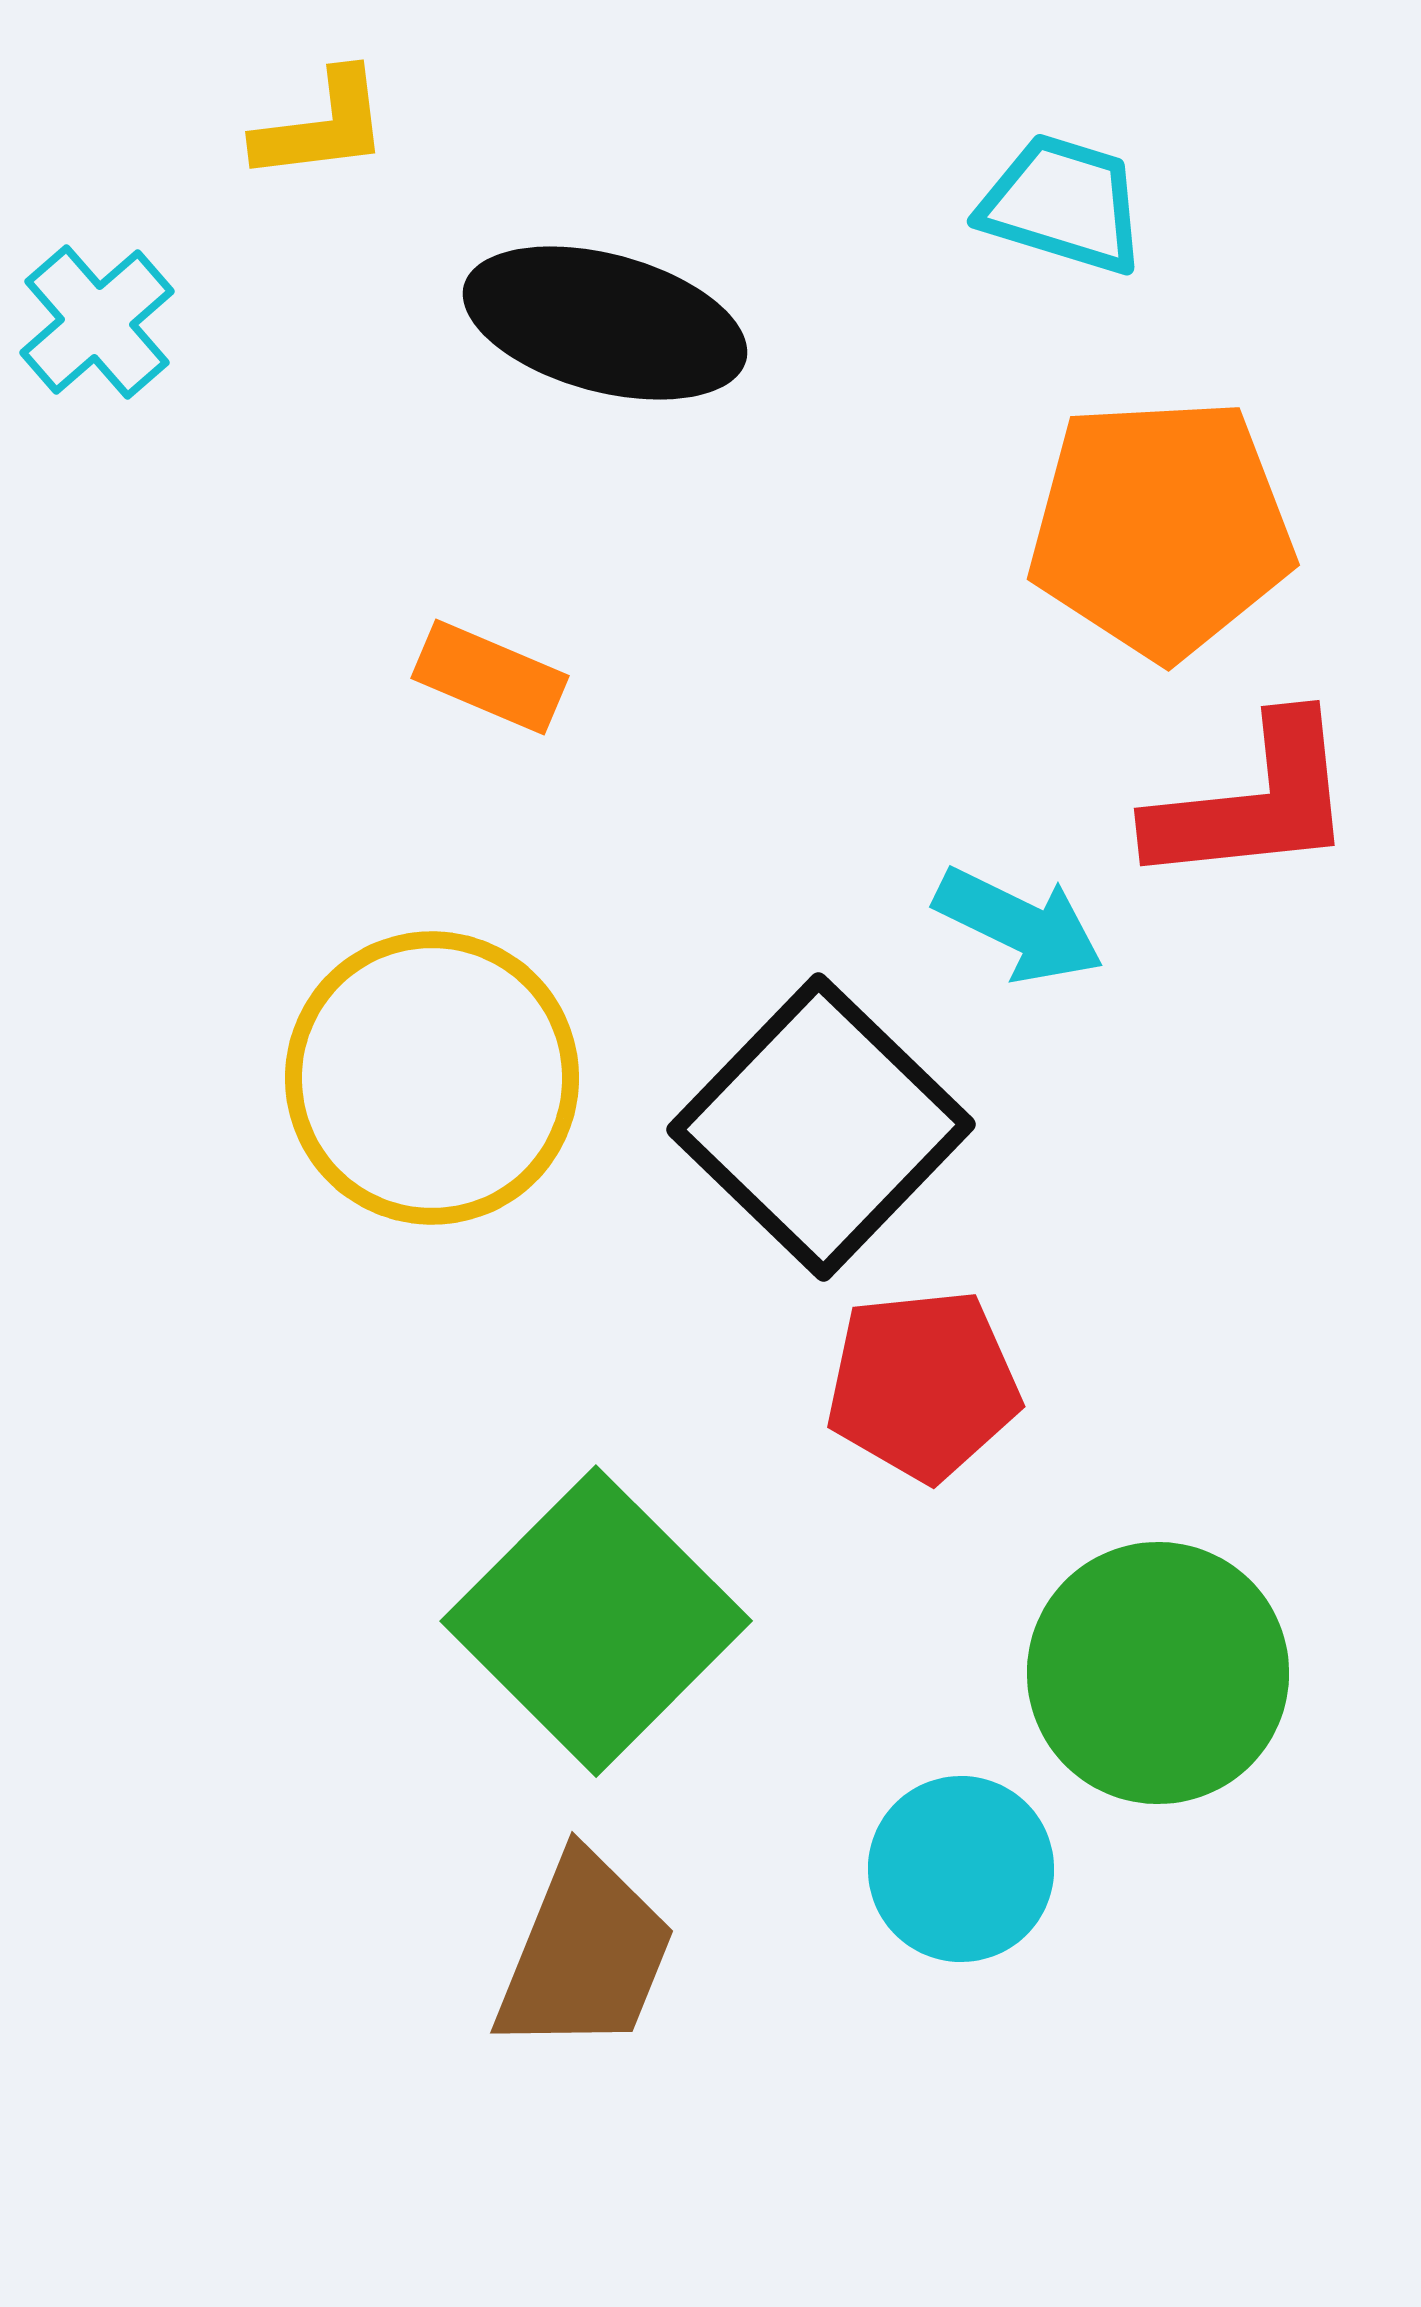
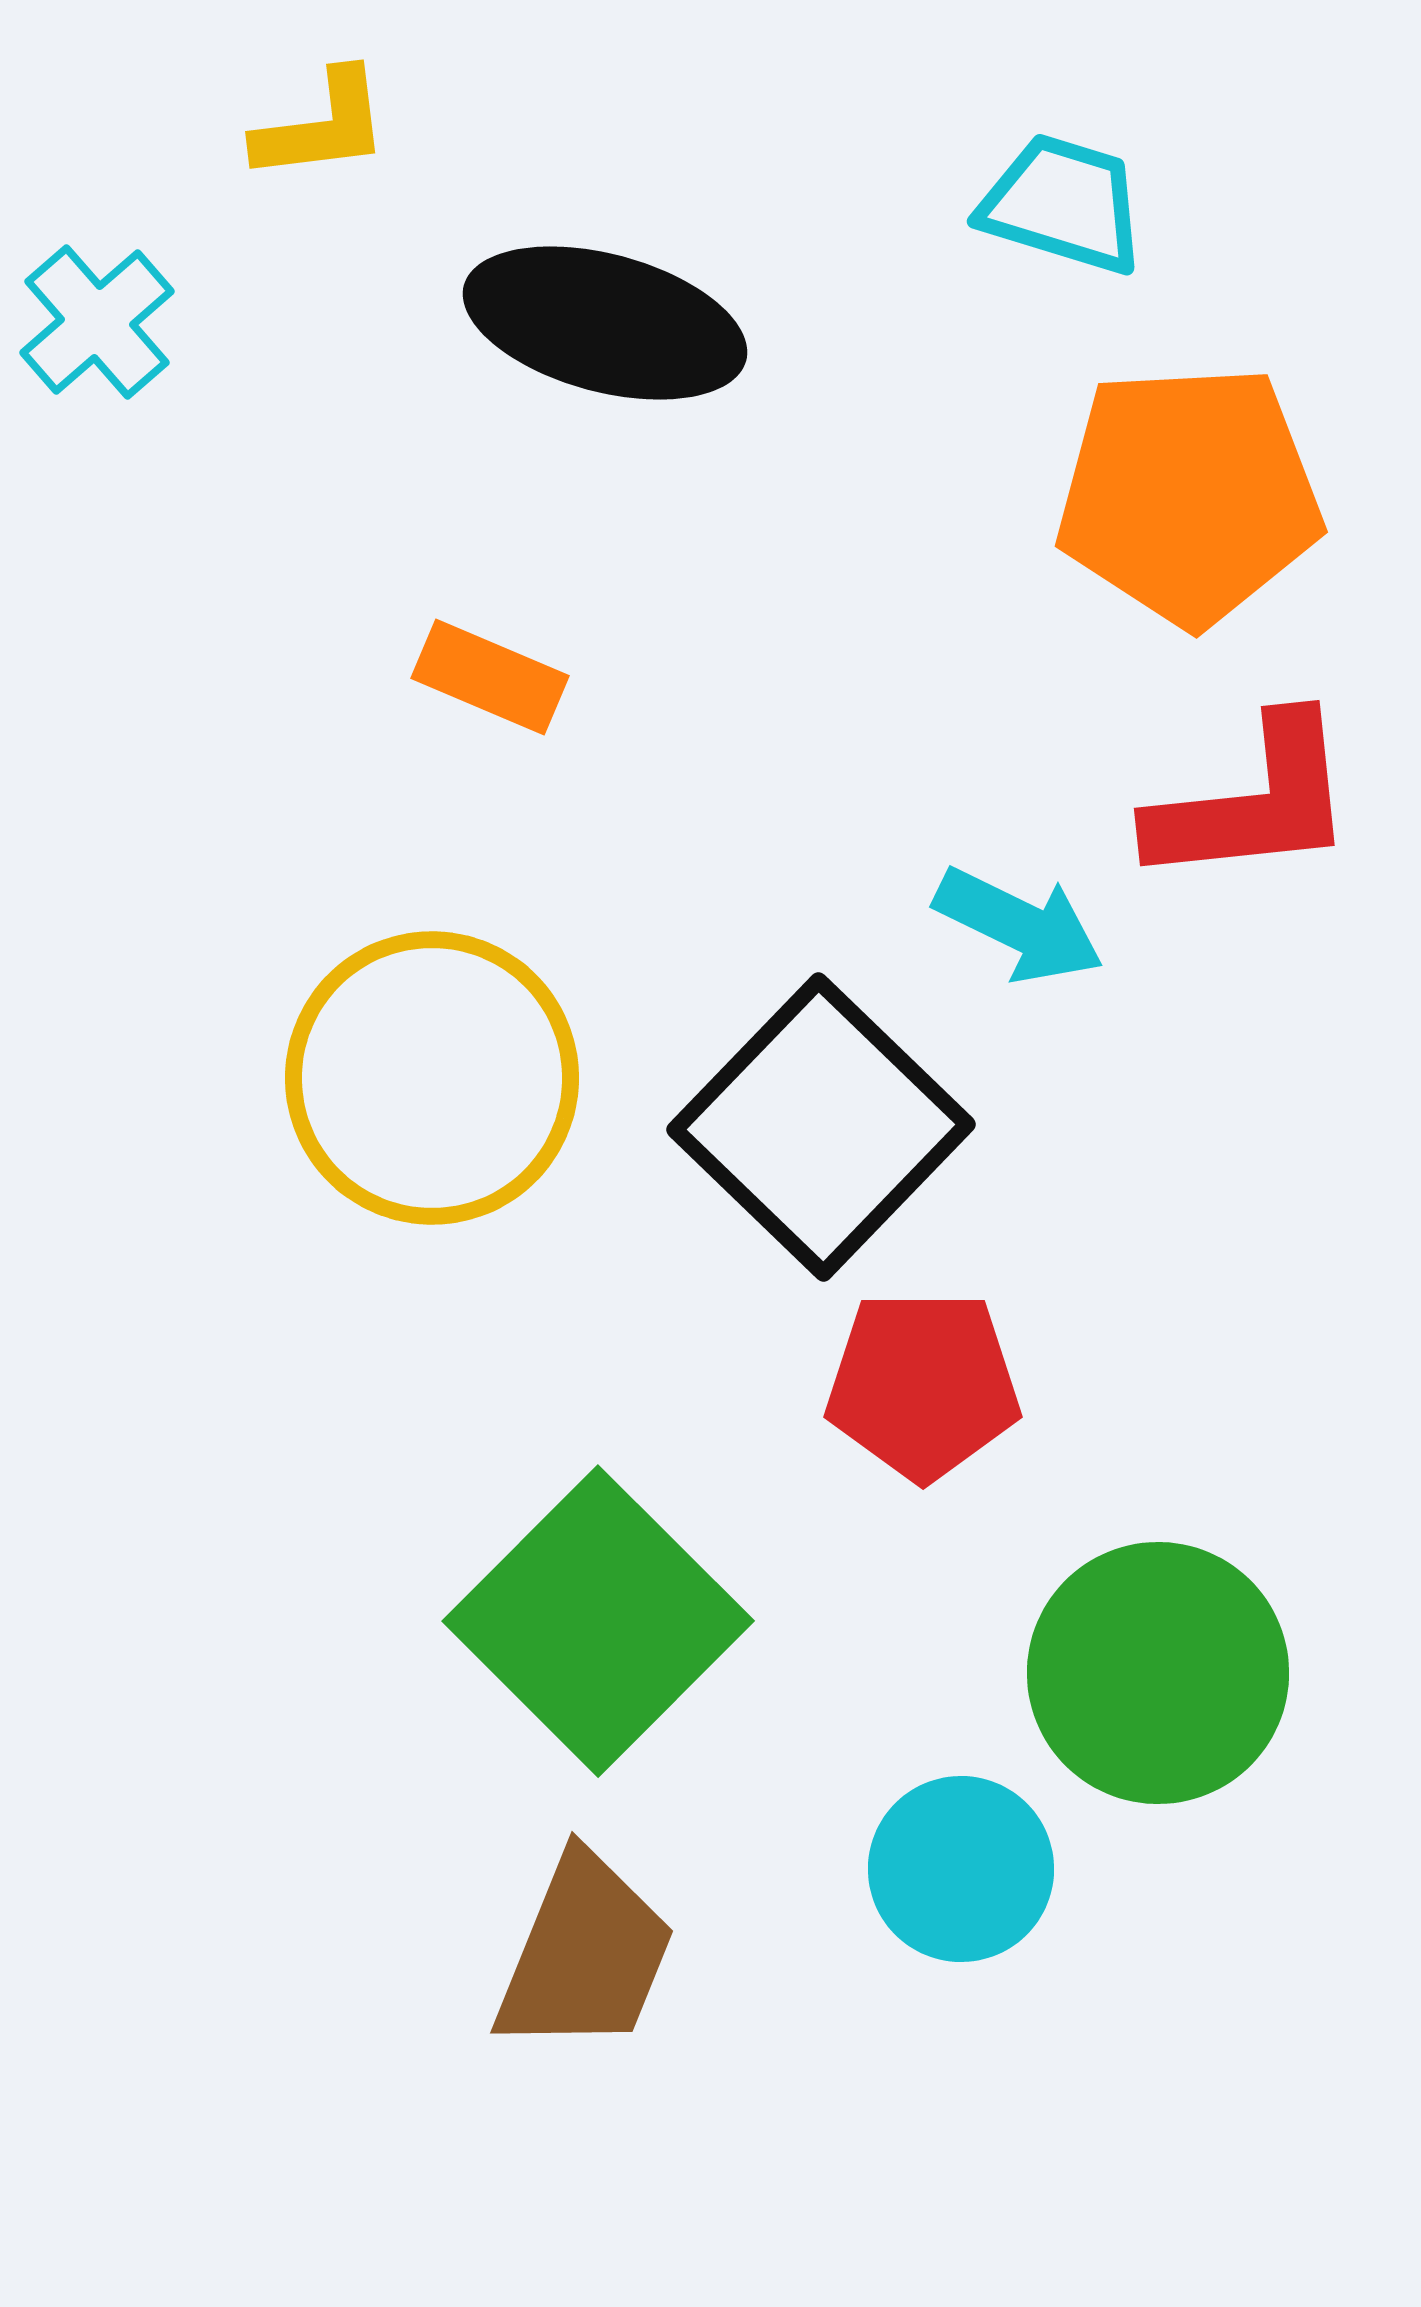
orange pentagon: moved 28 px right, 33 px up
red pentagon: rotated 6 degrees clockwise
green square: moved 2 px right
